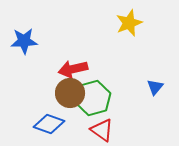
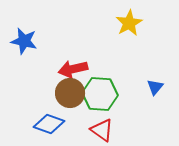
yellow star: rotated 8 degrees counterclockwise
blue star: rotated 16 degrees clockwise
green hexagon: moved 7 px right, 4 px up; rotated 20 degrees clockwise
